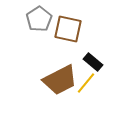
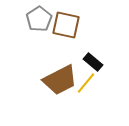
brown square: moved 2 px left, 4 px up
